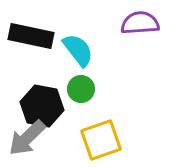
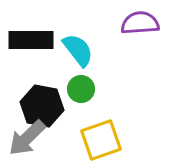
black rectangle: moved 4 px down; rotated 12 degrees counterclockwise
